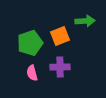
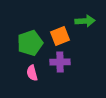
purple cross: moved 5 px up
